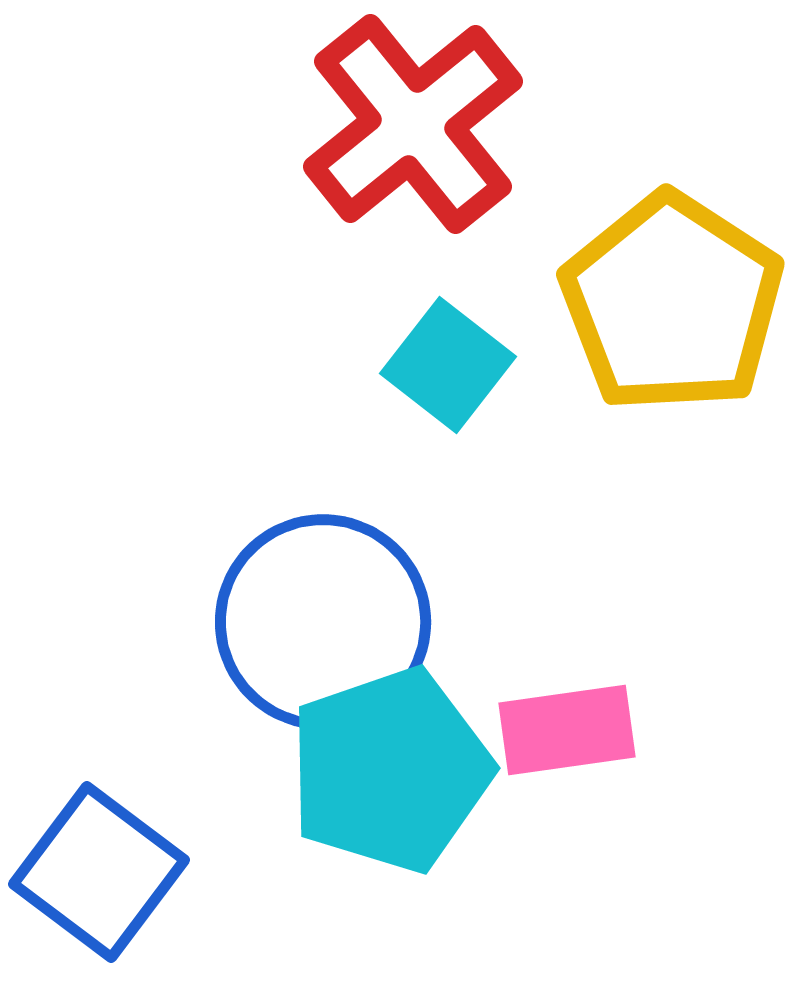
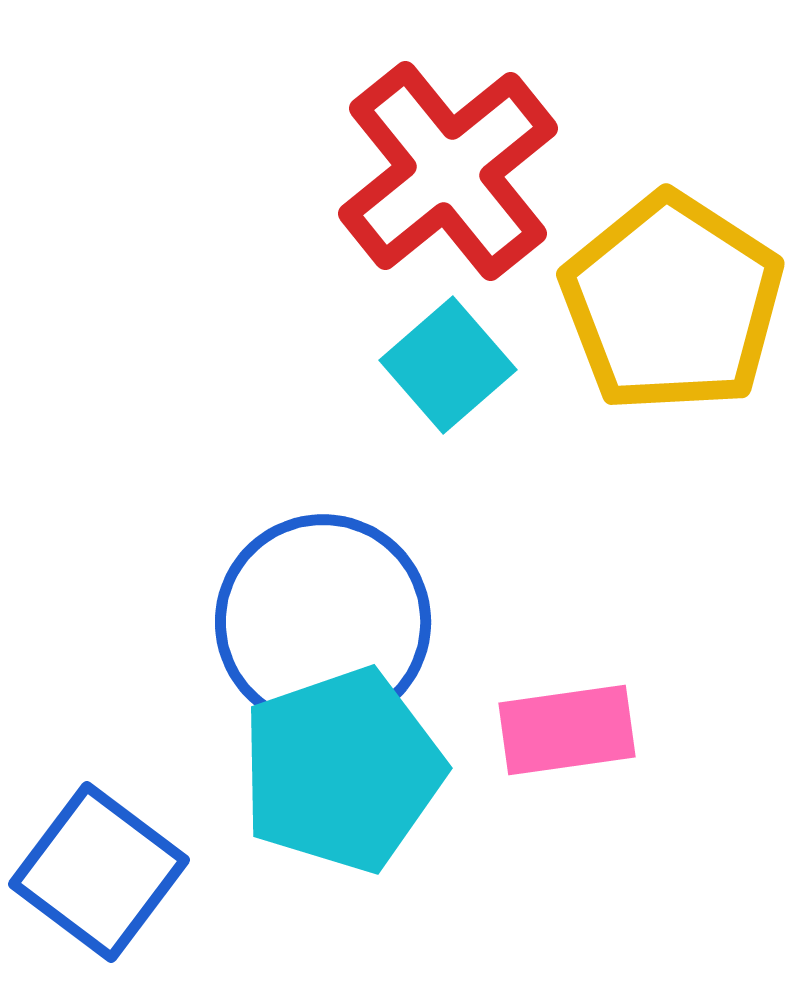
red cross: moved 35 px right, 47 px down
cyan square: rotated 11 degrees clockwise
cyan pentagon: moved 48 px left
